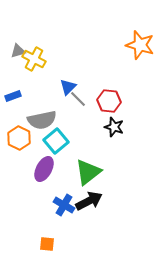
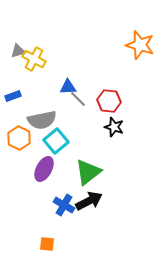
blue triangle: rotated 42 degrees clockwise
